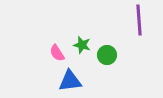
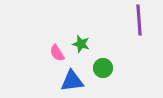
green star: moved 1 px left, 1 px up
green circle: moved 4 px left, 13 px down
blue triangle: moved 2 px right
